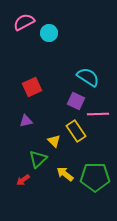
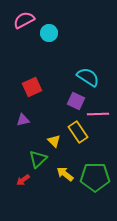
pink semicircle: moved 2 px up
purple triangle: moved 3 px left, 1 px up
yellow rectangle: moved 2 px right, 1 px down
